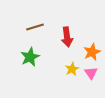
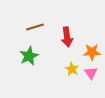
orange star: rotated 24 degrees clockwise
green star: moved 1 px left, 1 px up
yellow star: rotated 16 degrees counterclockwise
